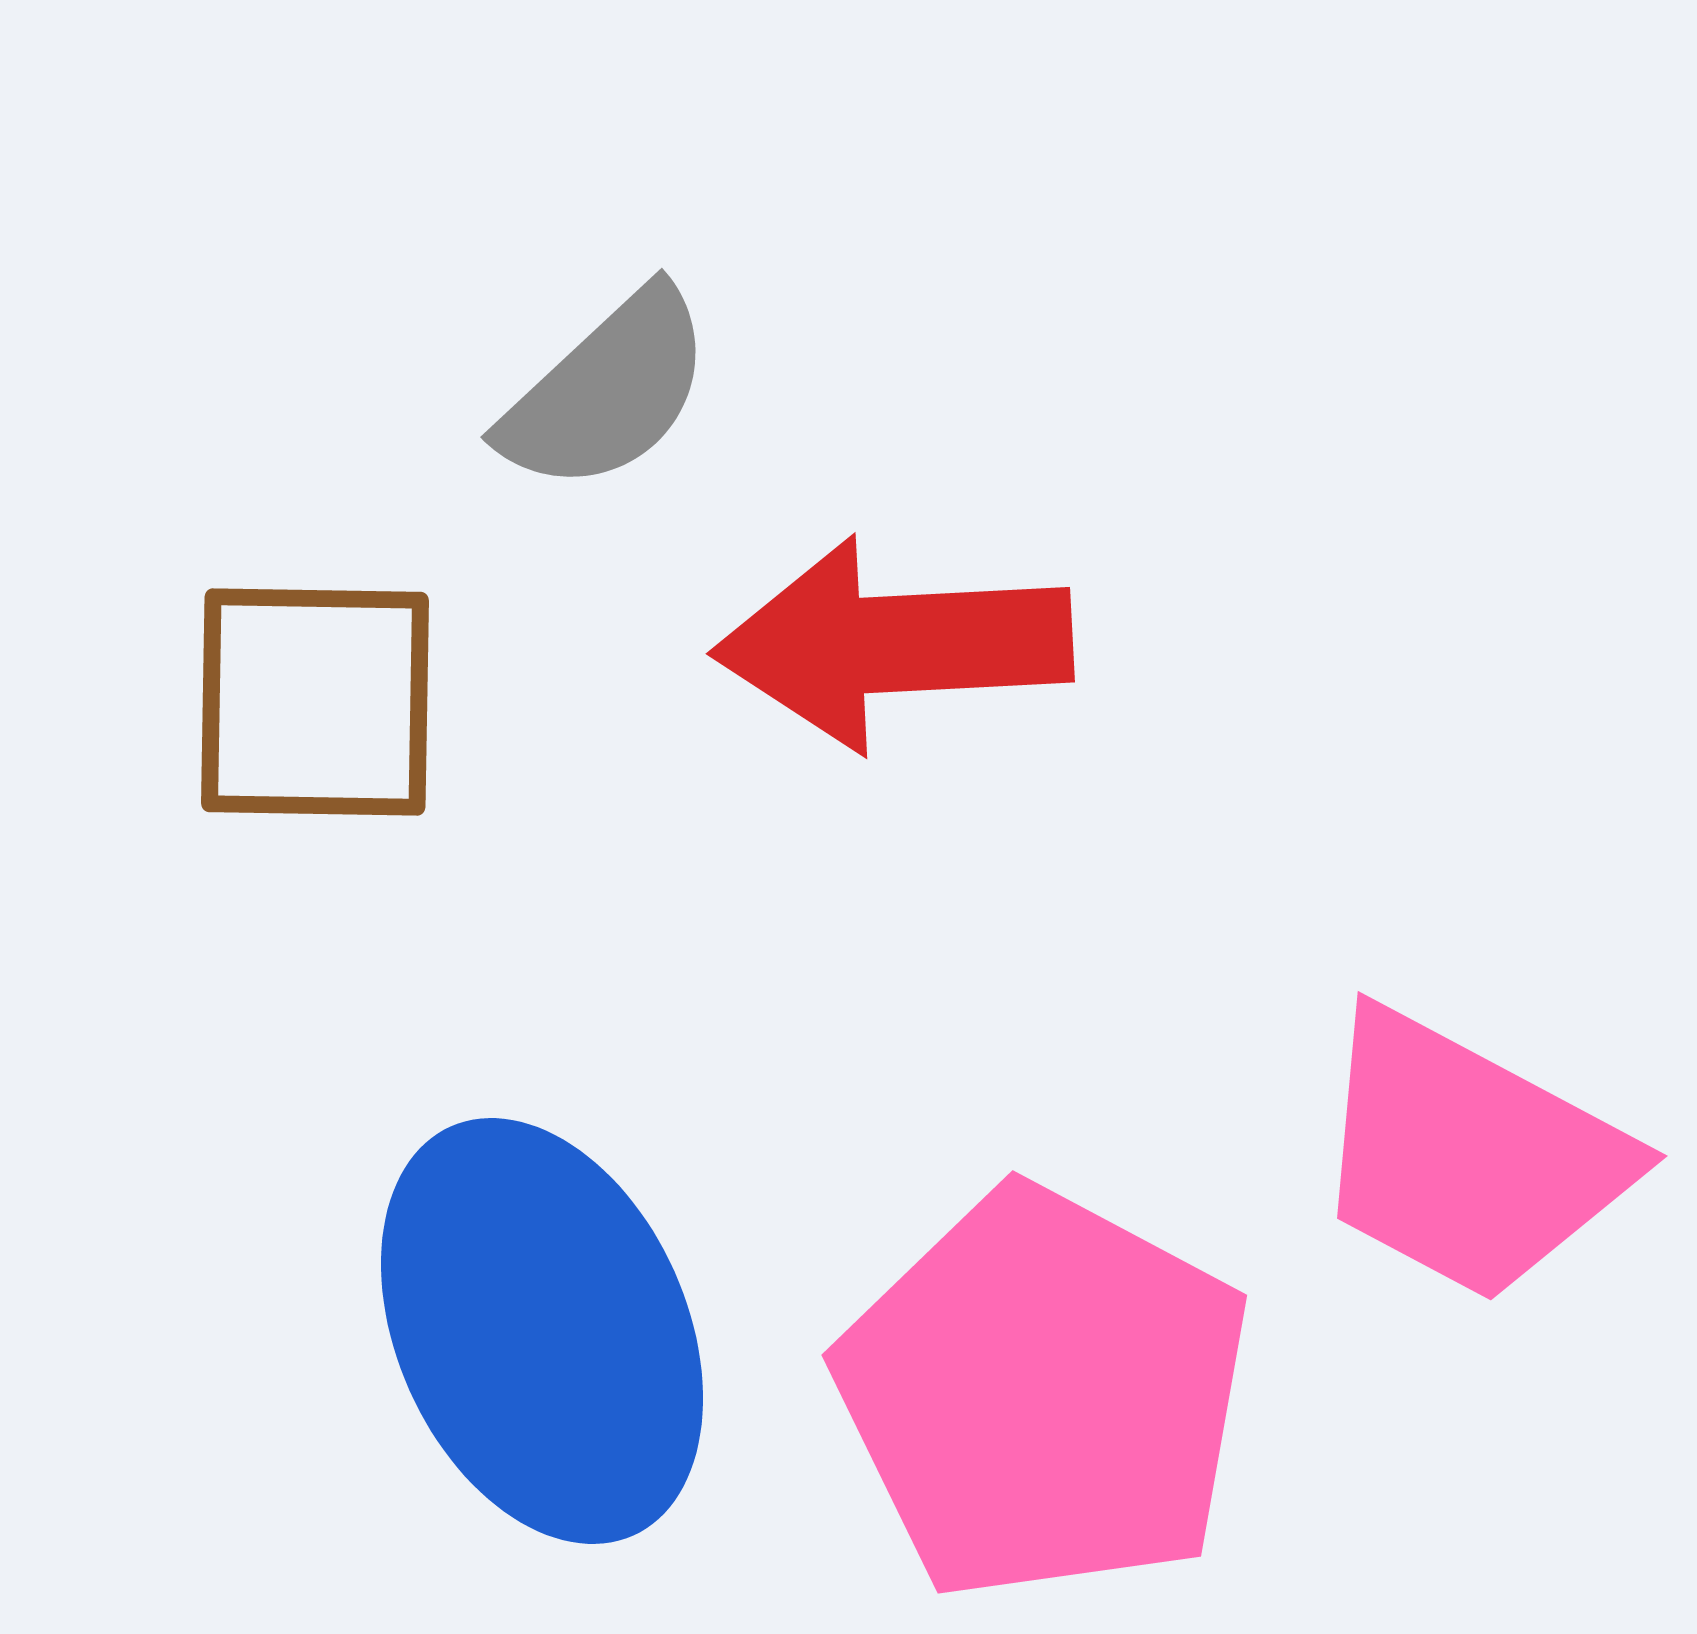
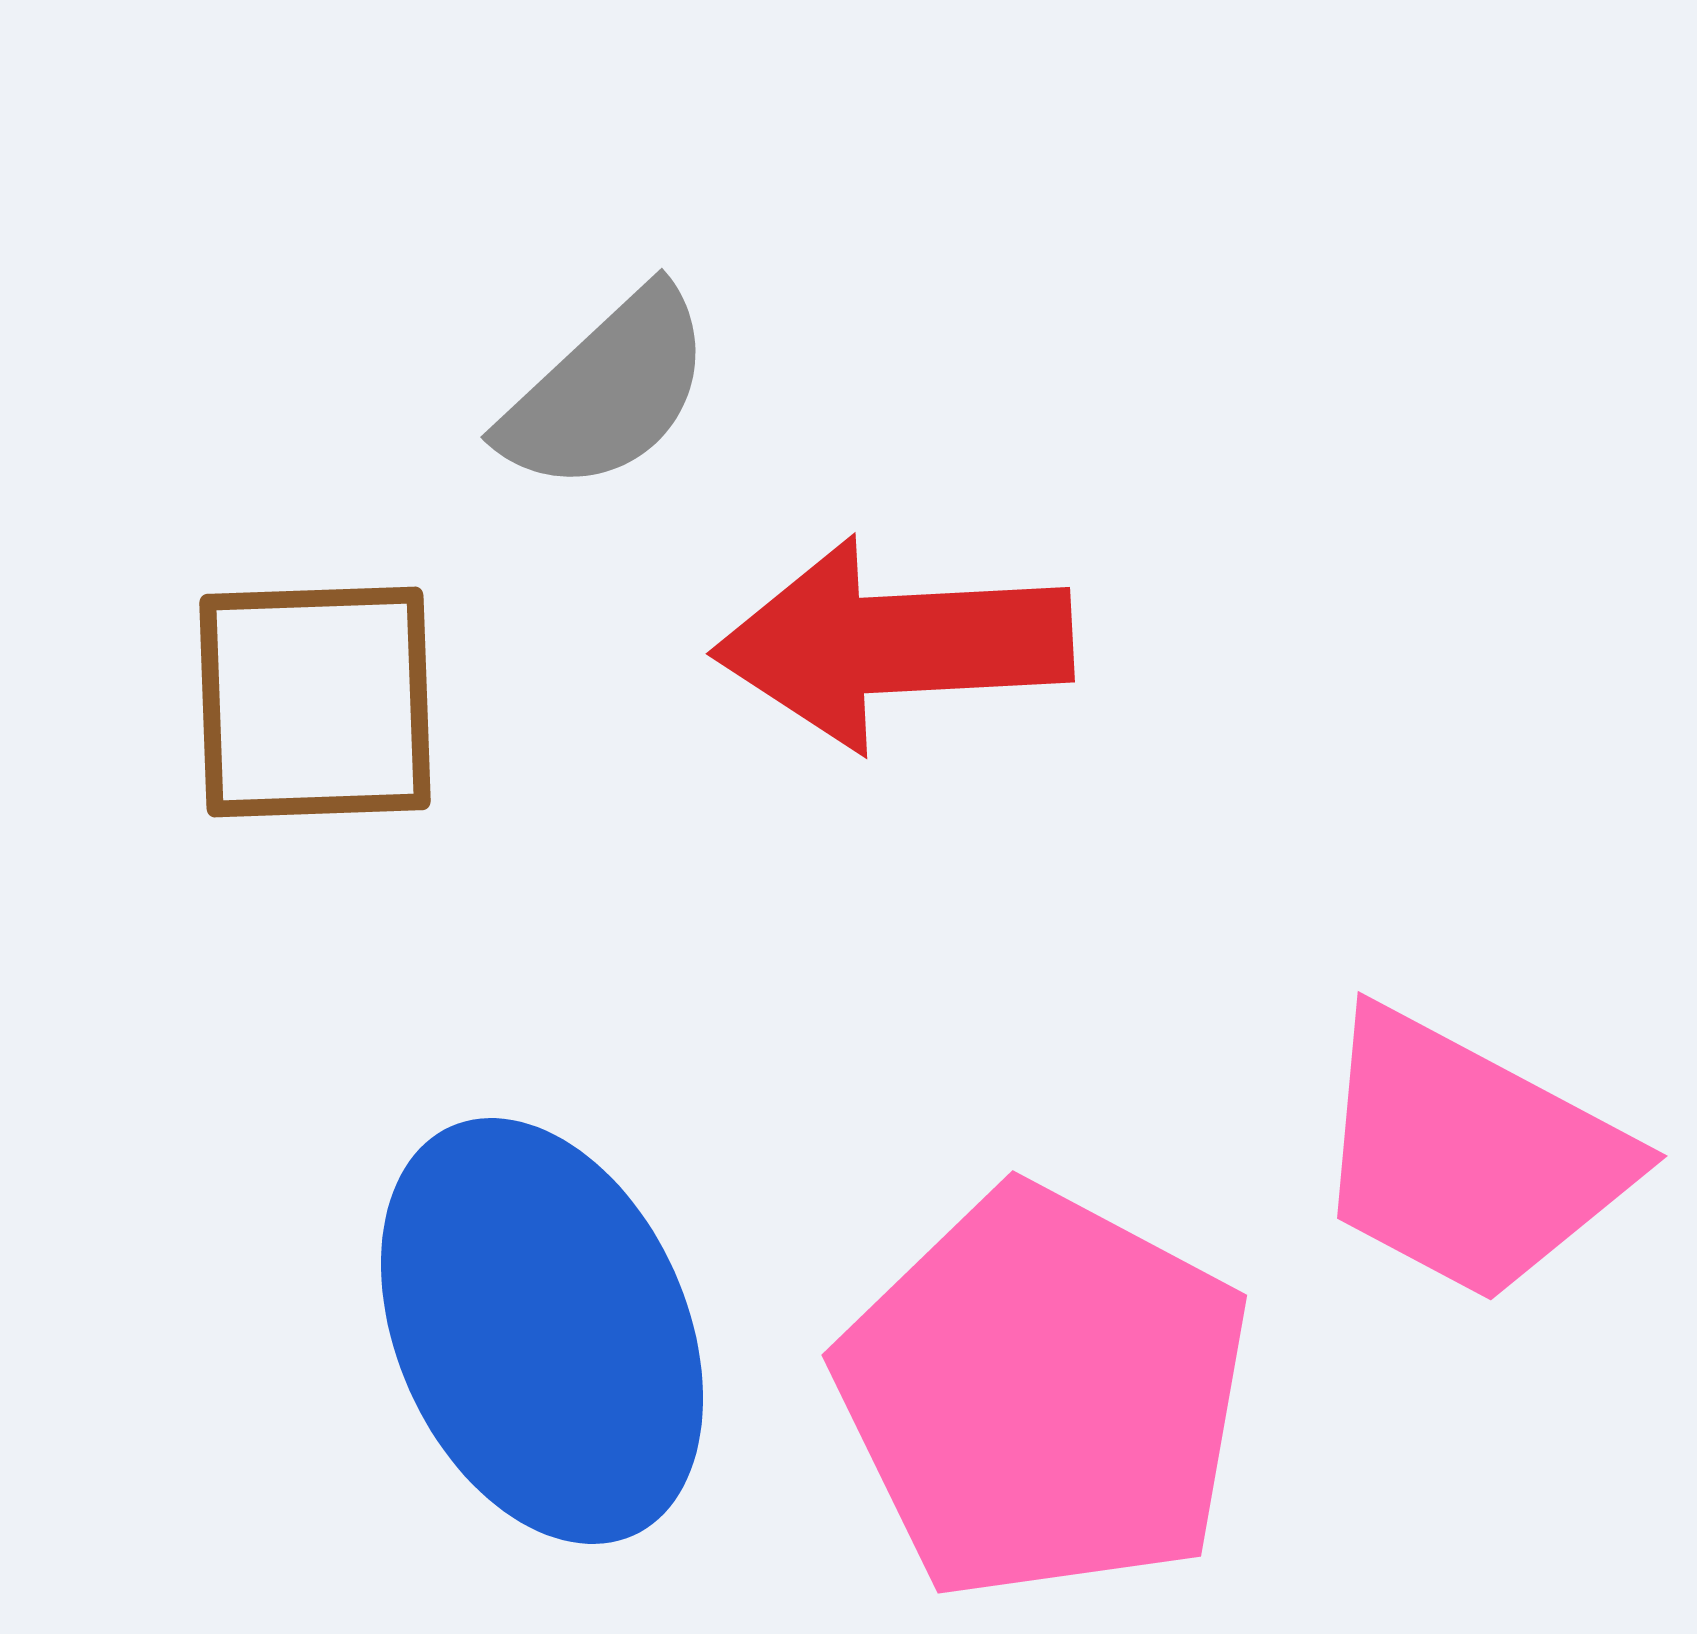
brown square: rotated 3 degrees counterclockwise
